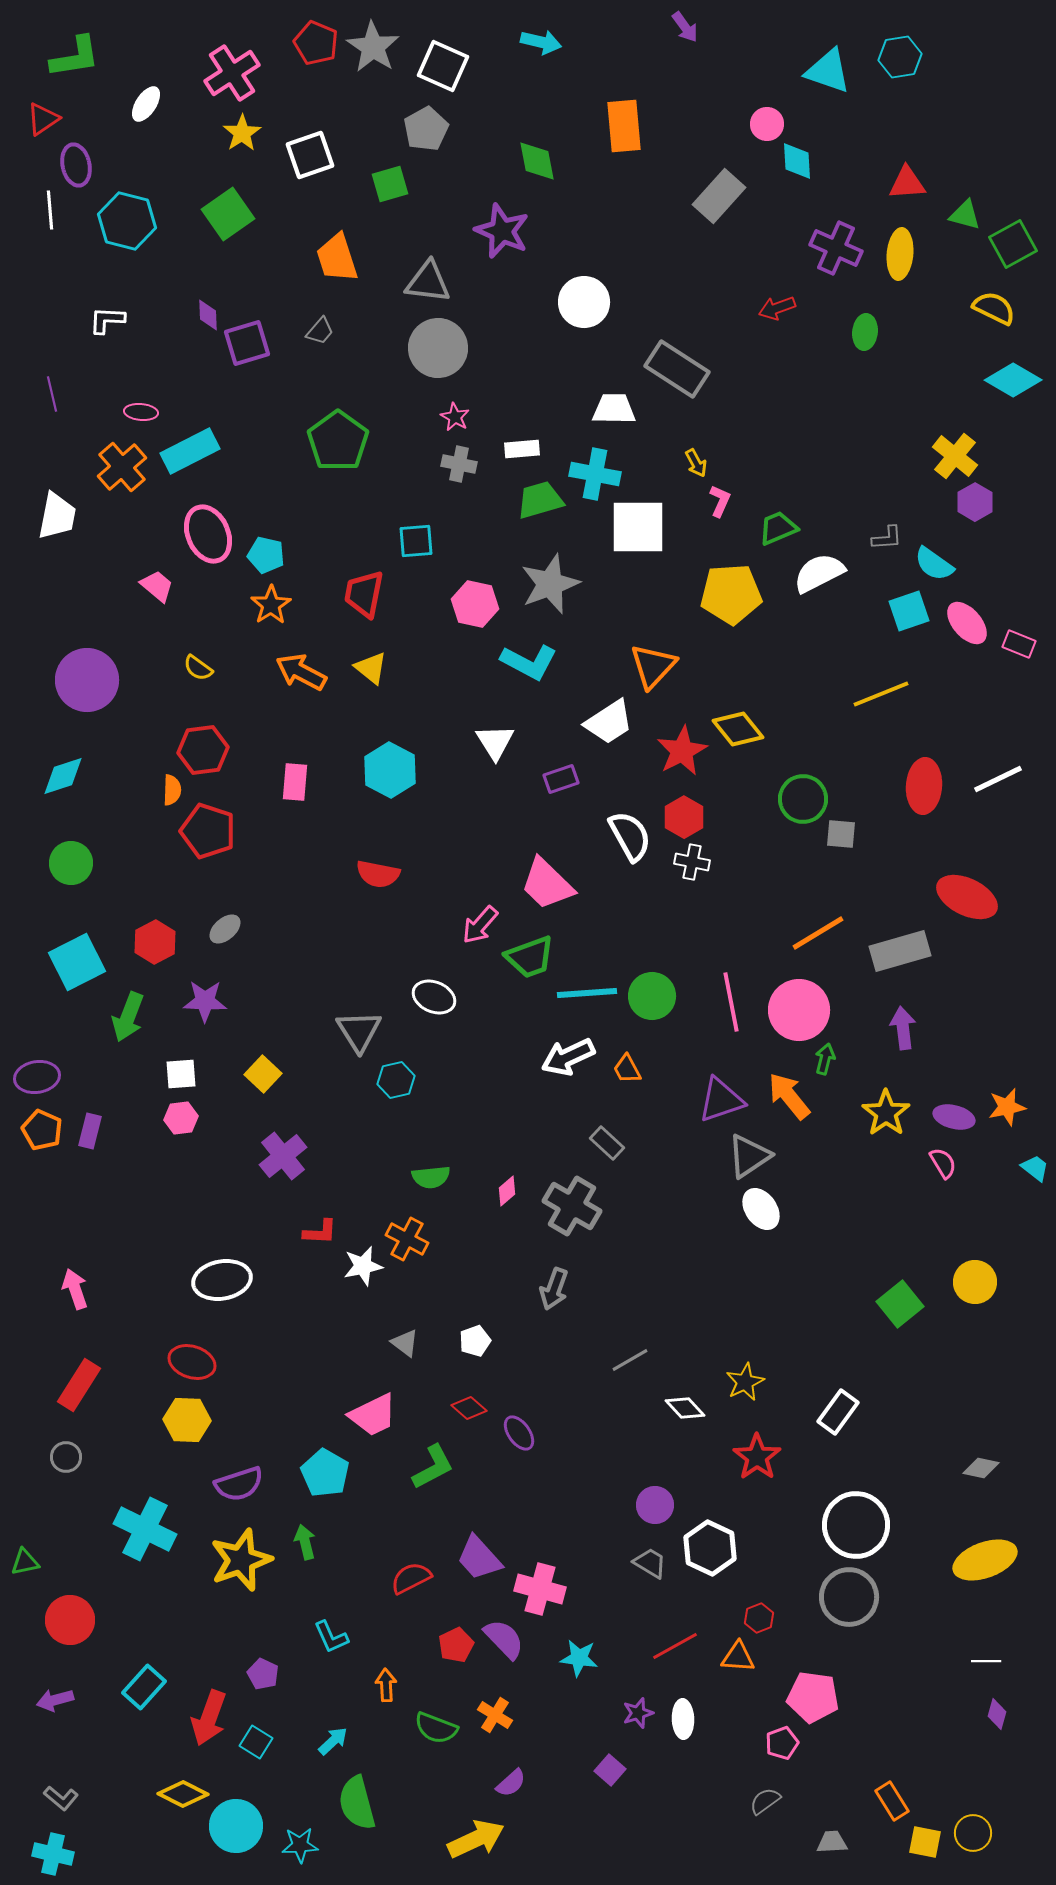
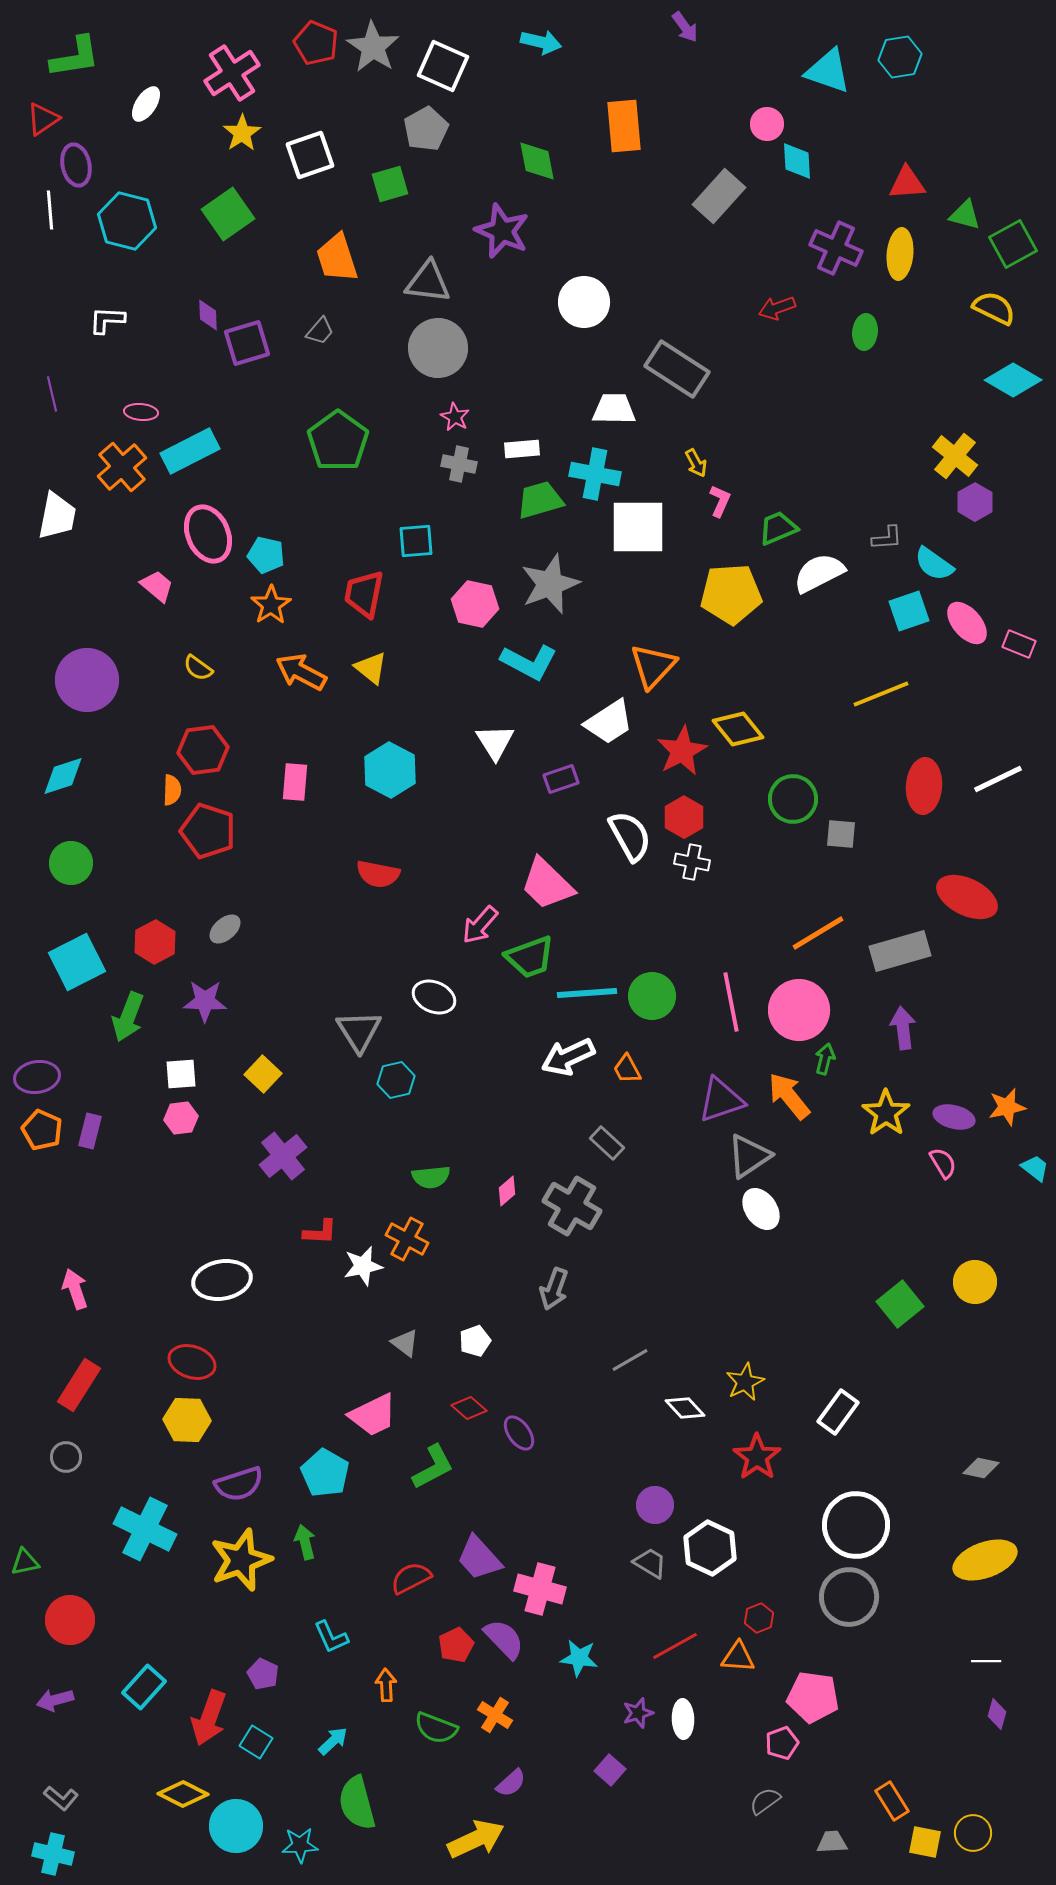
green circle at (803, 799): moved 10 px left
